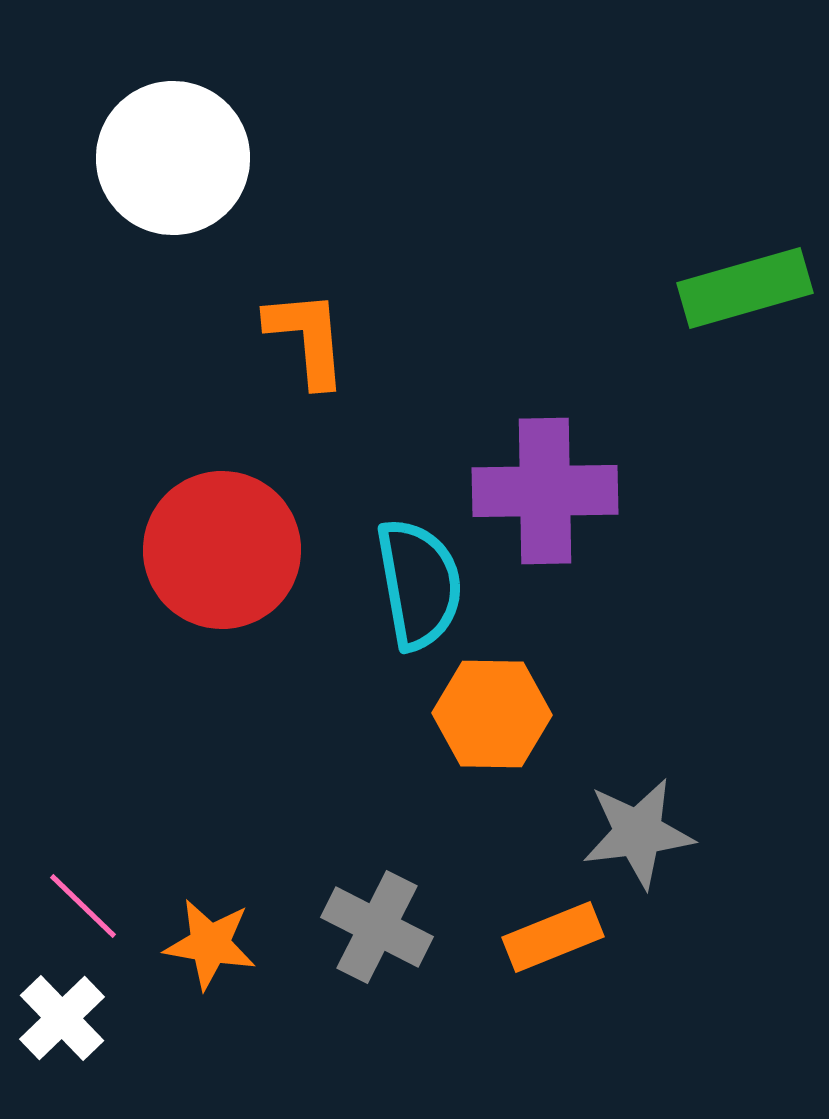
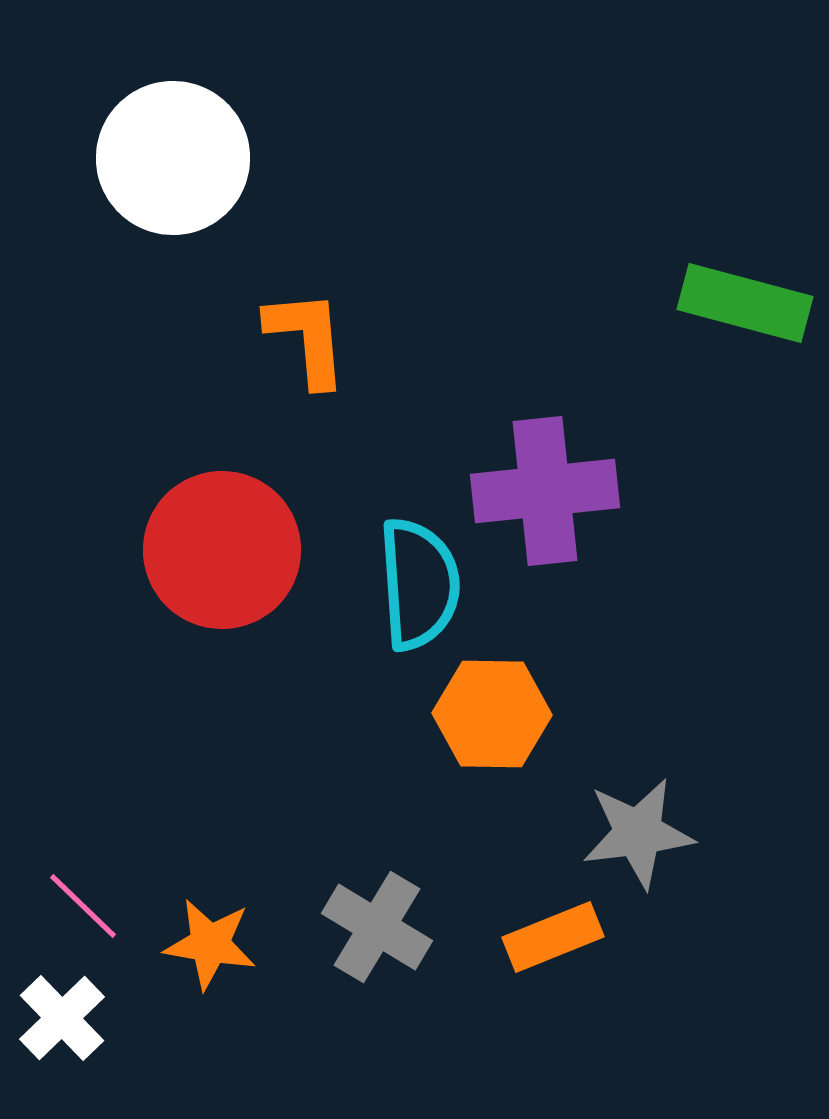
green rectangle: moved 15 px down; rotated 31 degrees clockwise
purple cross: rotated 5 degrees counterclockwise
cyan semicircle: rotated 6 degrees clockwise
gray cross: rotated 4 degrees clockwise
